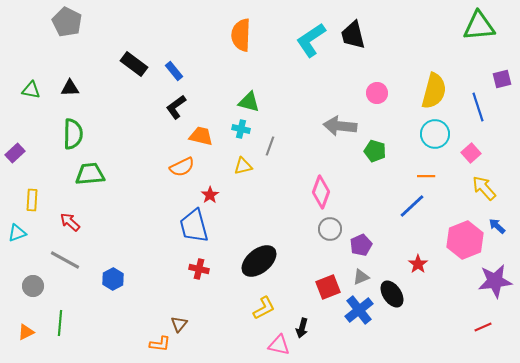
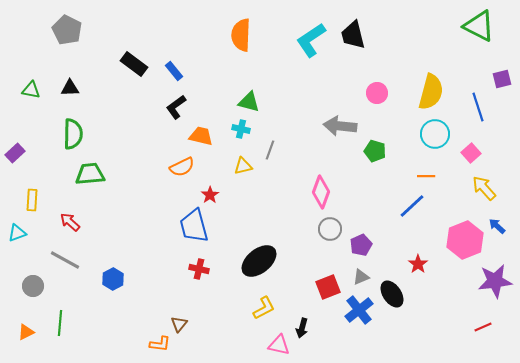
gray pentagon at (67, 22): moved 8 px down
green triangle at (479, 26): rotated 32 degrees clockwise
yellow semicircle at (434, 91): moved 3 px left, 1 px down
gray line at (270, 146): moved 4 px down
